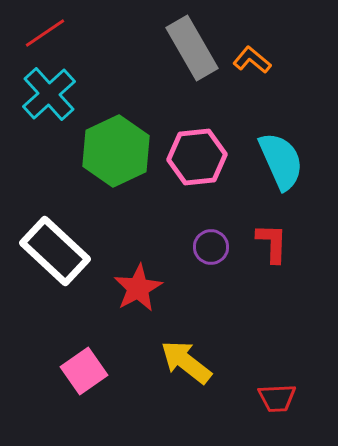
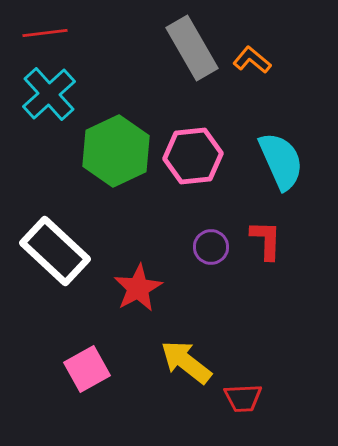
red line: rotated 27 degrees clockwise
pink hexagon: moved 4 px left, 1 px up
red L-shape: moved 6 px left, 3 px up
pink square: moved 3 px right, 2 px up; rotated 6 degrees clockwise
red trapezoid: moved 34 px left
